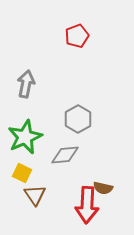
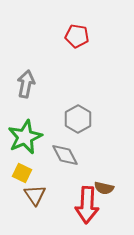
red pentagon: rotated 30 degrees clockwise
gray diamond: rotated 68 degrees clockwise
brown semicircle: moved 1 px right
